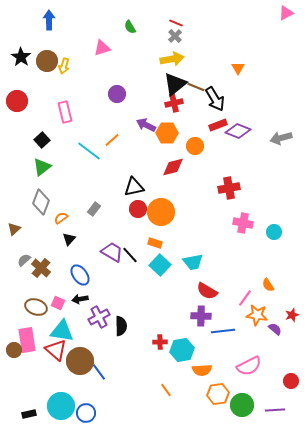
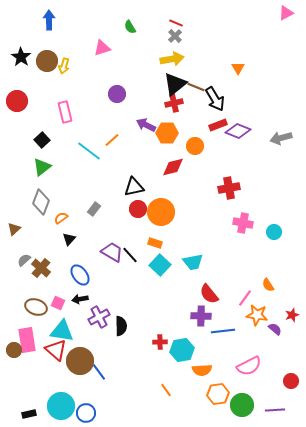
red semicircle at (207, 291): moved 2 px right, 3 px down; rotated 20 degrees clockwise
